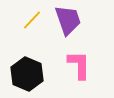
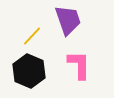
yellow line: moved 16 px down
black hexagon: moved 2 px right, 3 px up
